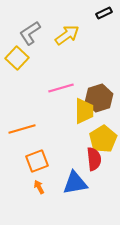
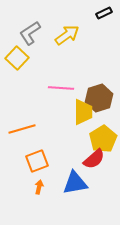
pink line: rotated 20 degrees clockwise
yellow trapezoid: moved 1 px left, 1 px down
red semicircle: rotated 55 degrees clockwise
orange arrow: rotated 40 degrees clockwise
